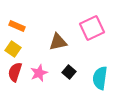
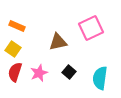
pink square: moved 1 px left
